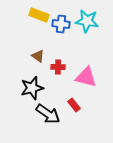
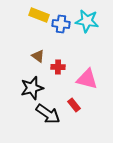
pink triangle: moved 1 px right, 2 px down
